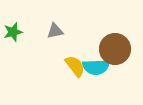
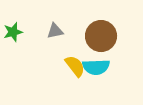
brown circle: moved 14 px left, 13 px up
